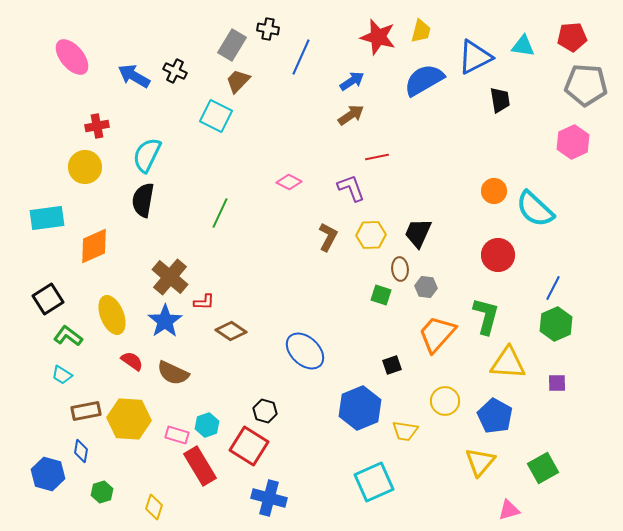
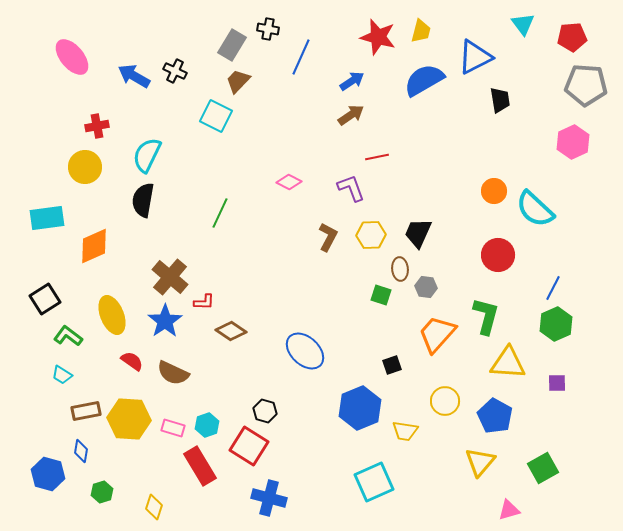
cyan triangle at (523, 46): moved 22 px up; rotated 45 degrees clockwise
black square at (48, 299): moved 3 px left
pink rectangle at (177, 435): moved 4 px left, 7 px up
